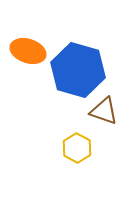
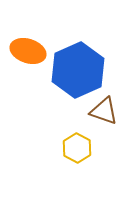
blue hexagon: rotated 20 degrees clockwise
